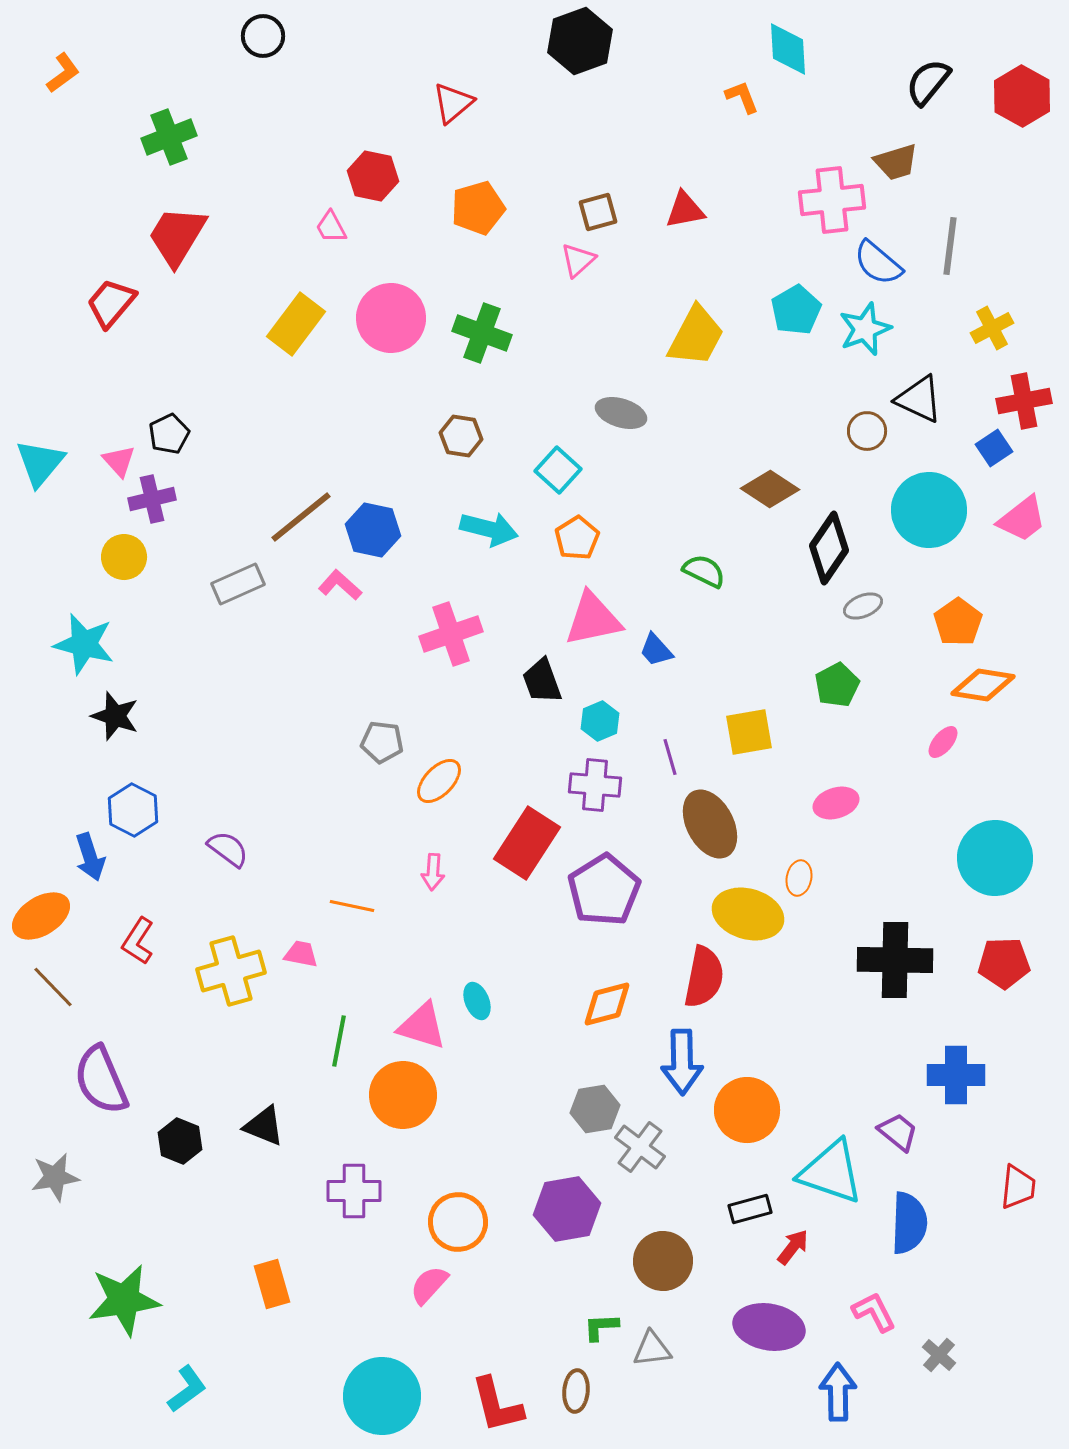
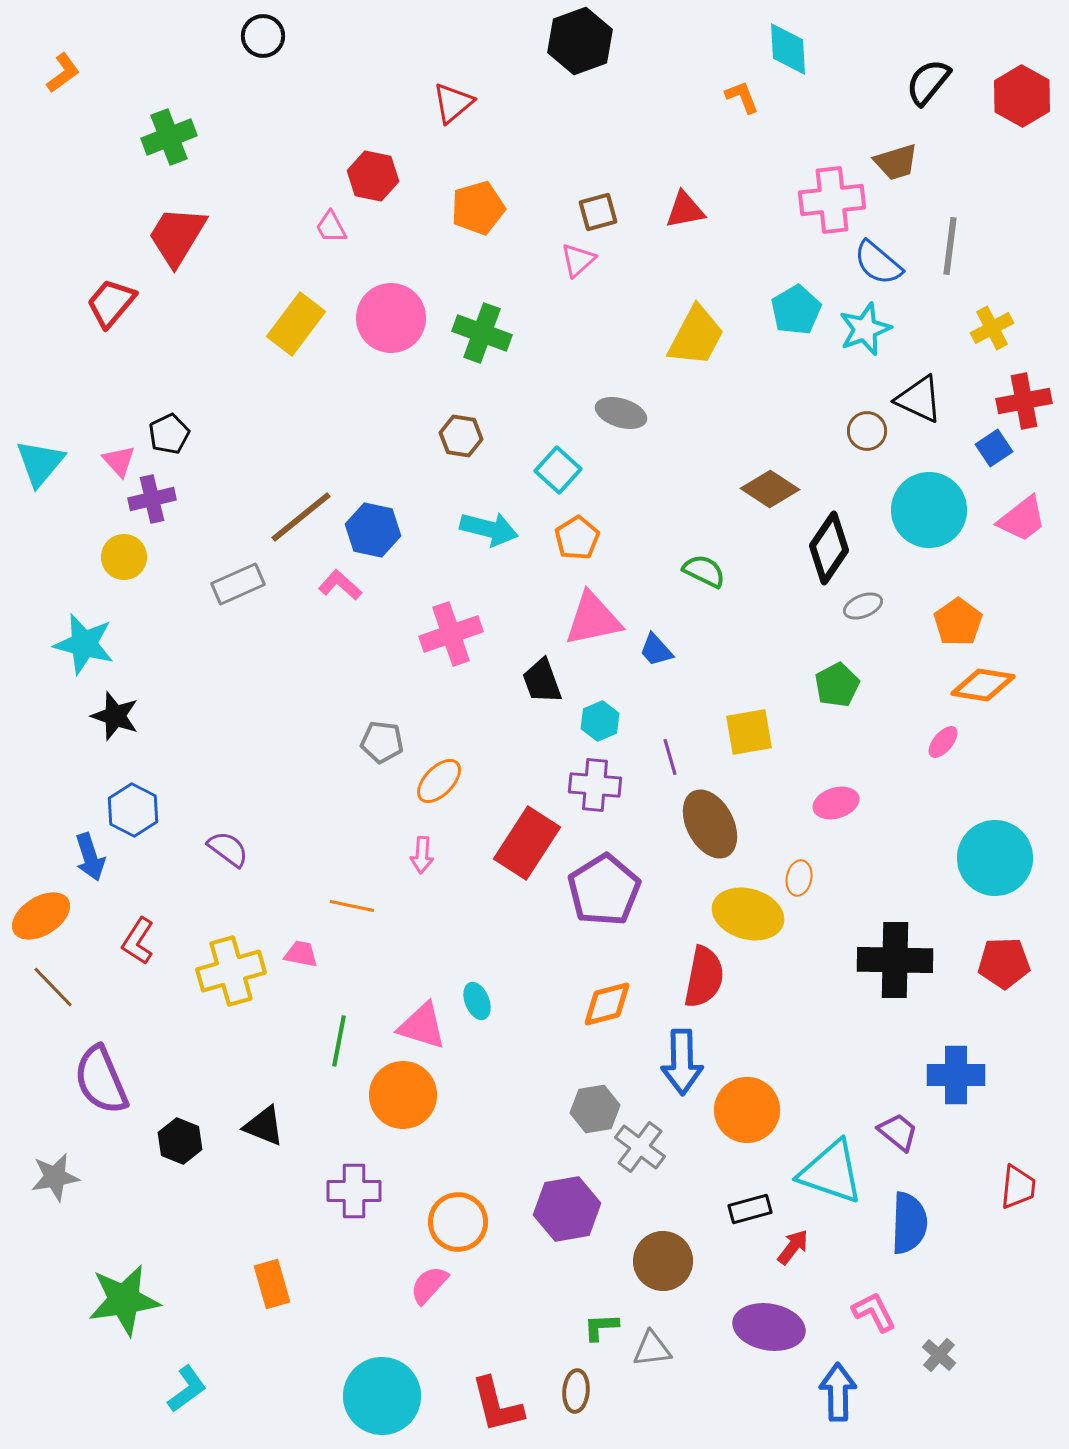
pink arrow at (433, 872): moved 11 px left, 17 px up
